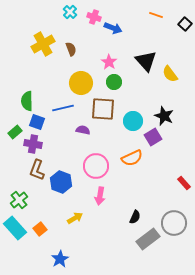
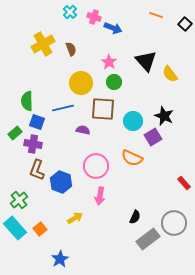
green rectangle: moved 1 px down
orange semicircle: rotated 50 degrees clockwise
